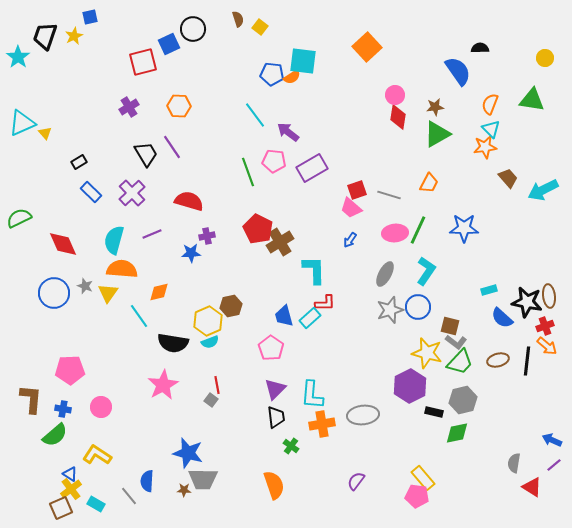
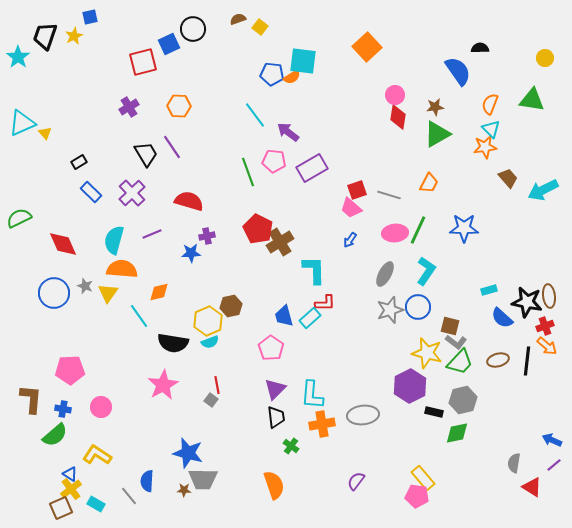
brown semicircle at (238, 19): rotated 91 degrees counterclockwise
